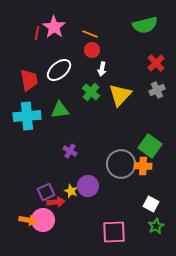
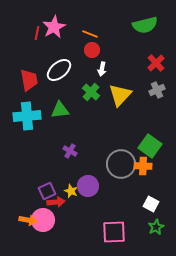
pink star: rotated 10 degrees clockwise
purple square: moved 1 px right, 1 px up
green star: moved 1 px down
